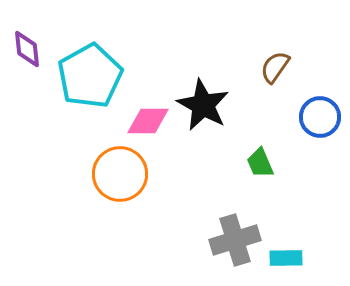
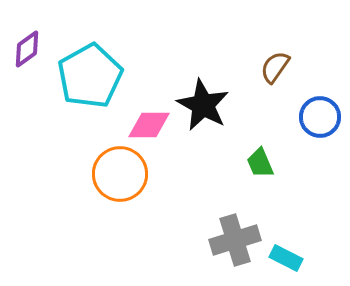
purple diamond: rotated 60 degrees clockwise
pink diamond: moved 1 px right, 4 px down
cyan rectangle: rotated 28 degrees clockwise
